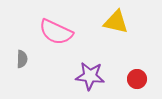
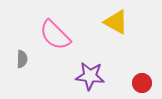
yellow triangle: rotated 16 degrees clockwise
pink semicircle: moved 1 px left, 3 px down; rotated 20 degrees clockwise
red circle: moved 5 px right, 4 px down
